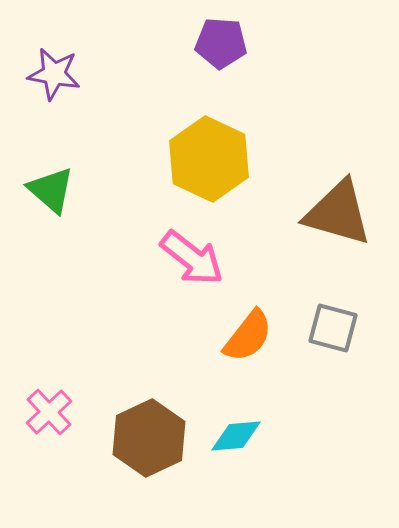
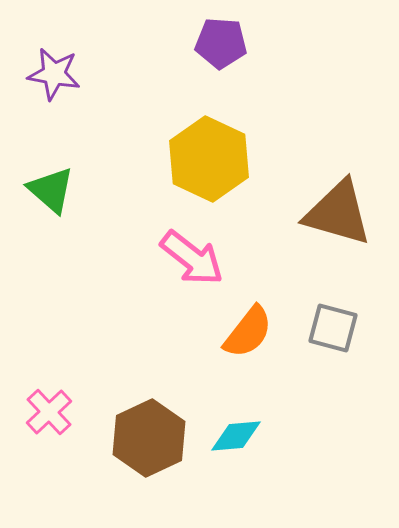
orange semicircle: moved 4 px up
